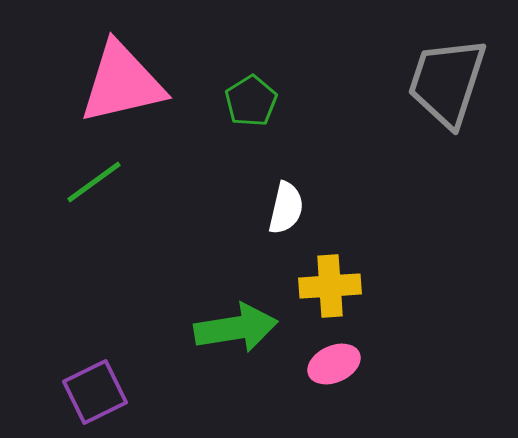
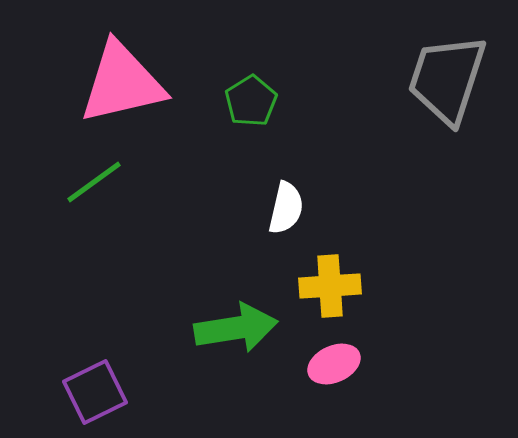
gray trapezoid: moved 3 px up
